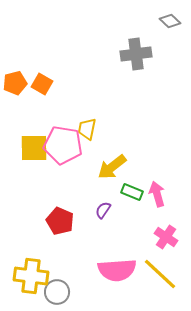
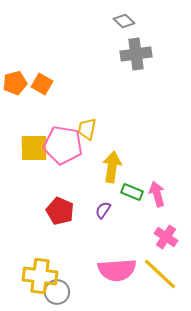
gray diamond: moved 46 px left
yellow arrow: rotated 136 degrees clockwise
red pentagon: moved 10 px up
yellow cross: moved 9 px right
